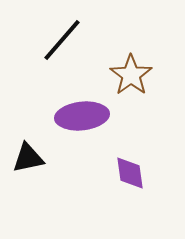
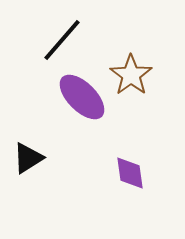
purple ellipse: moved 19 px up; rotated 51 degrees clockwise
black triangle: rotated 20 degrees counterclockwise
